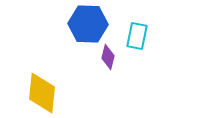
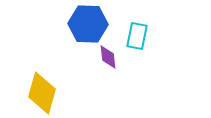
purple diamond: rotated 20 degrees counterclockwise
yellow diamond: rotated 9 degrees clockwise
